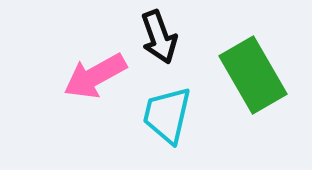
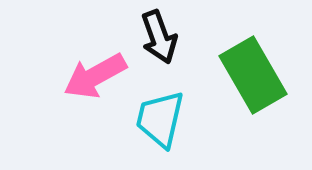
cyan trapezoid: moved 7 px left, 4 px down
